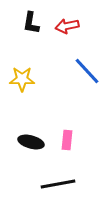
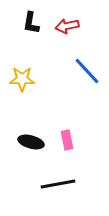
pink rectangle: rotated 18 degrees counterclockwise
